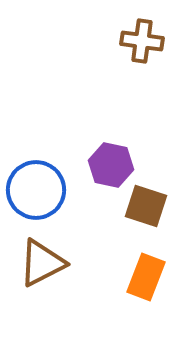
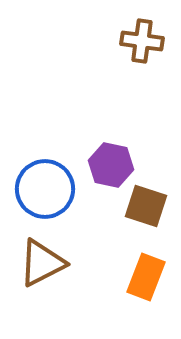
blue circle: moved 9 px right, 1 px up
